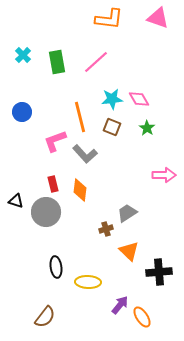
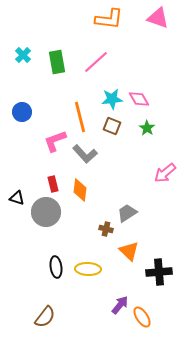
brown square: moved 1 px up
pink arrow: moved 1 px right, 2 px up; rotated 140 degrees clockwise
black triangle: moved 1 px right, 3 px up
brown cross: rotated 32 degrees clockwise
yellow ellipse: moved 13 px up
